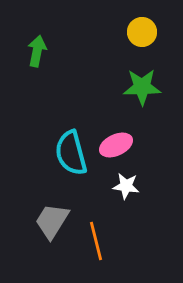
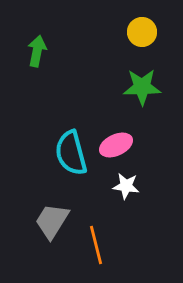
orange line: moved 4 px down
